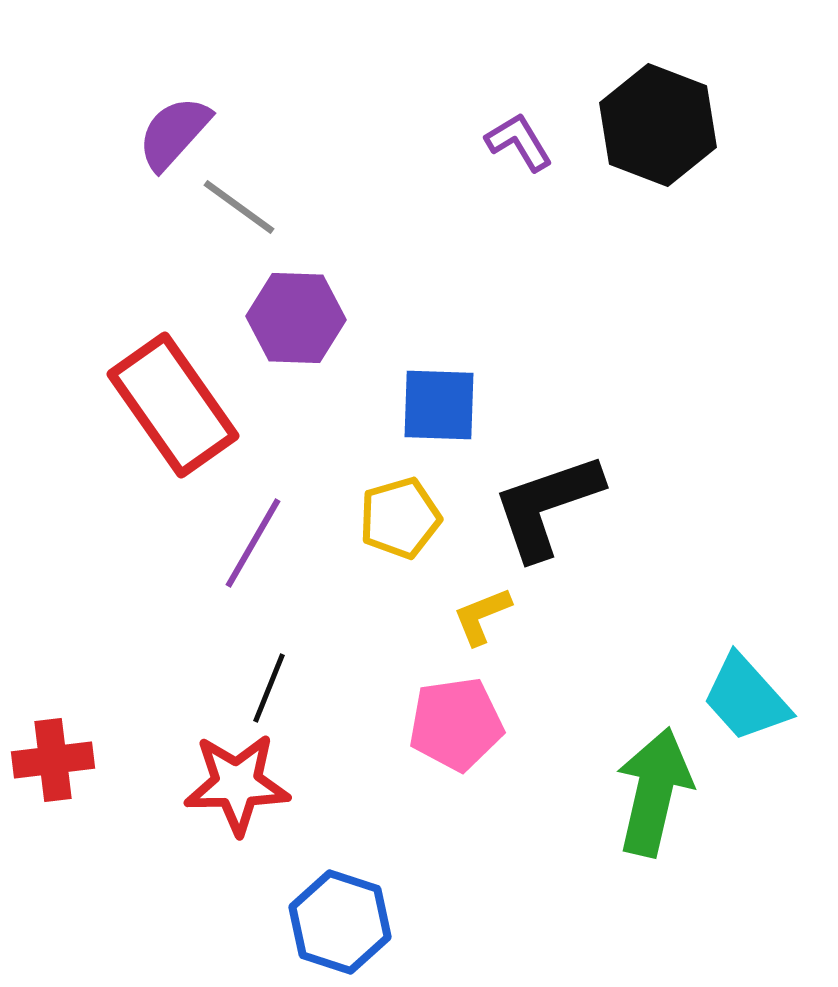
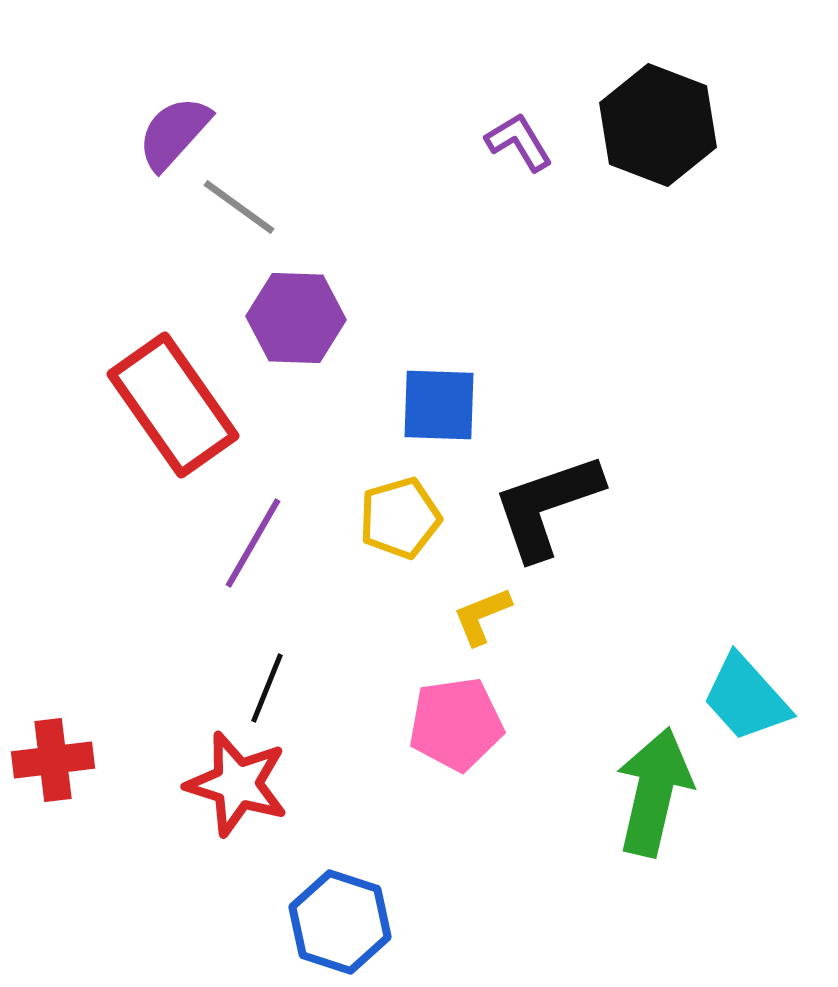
black line: moved 2 px left
red star: rotated 18 degrees clockwise
